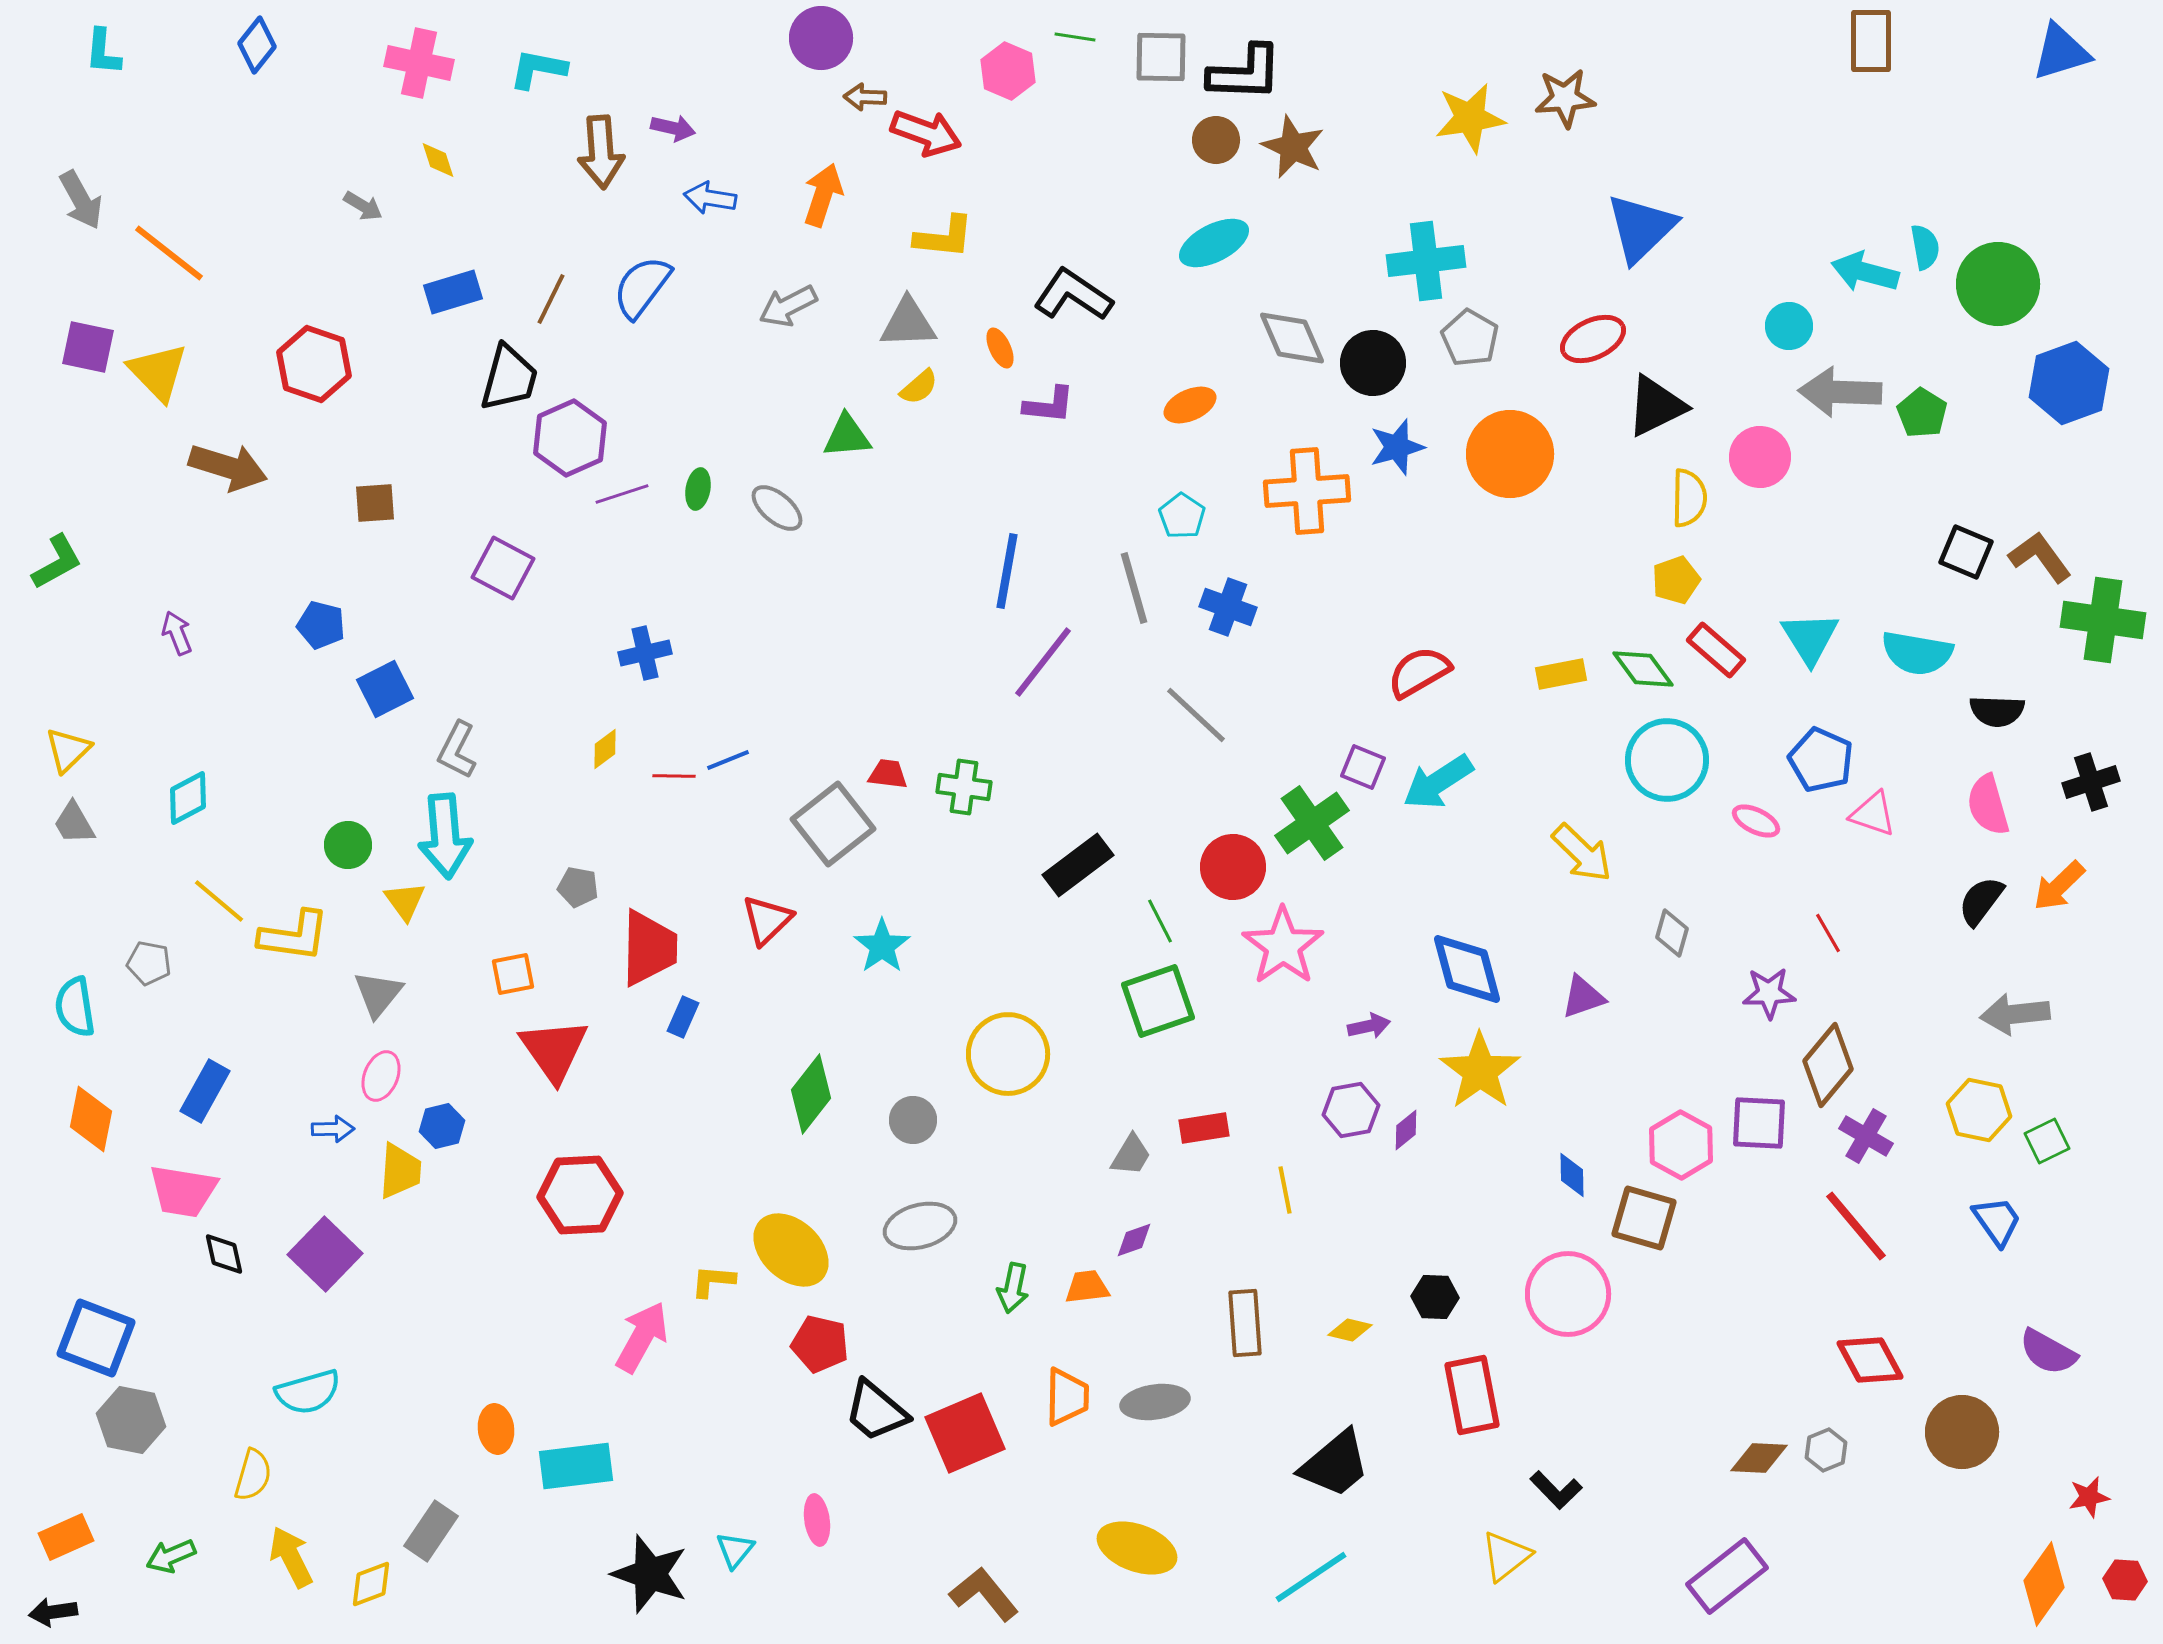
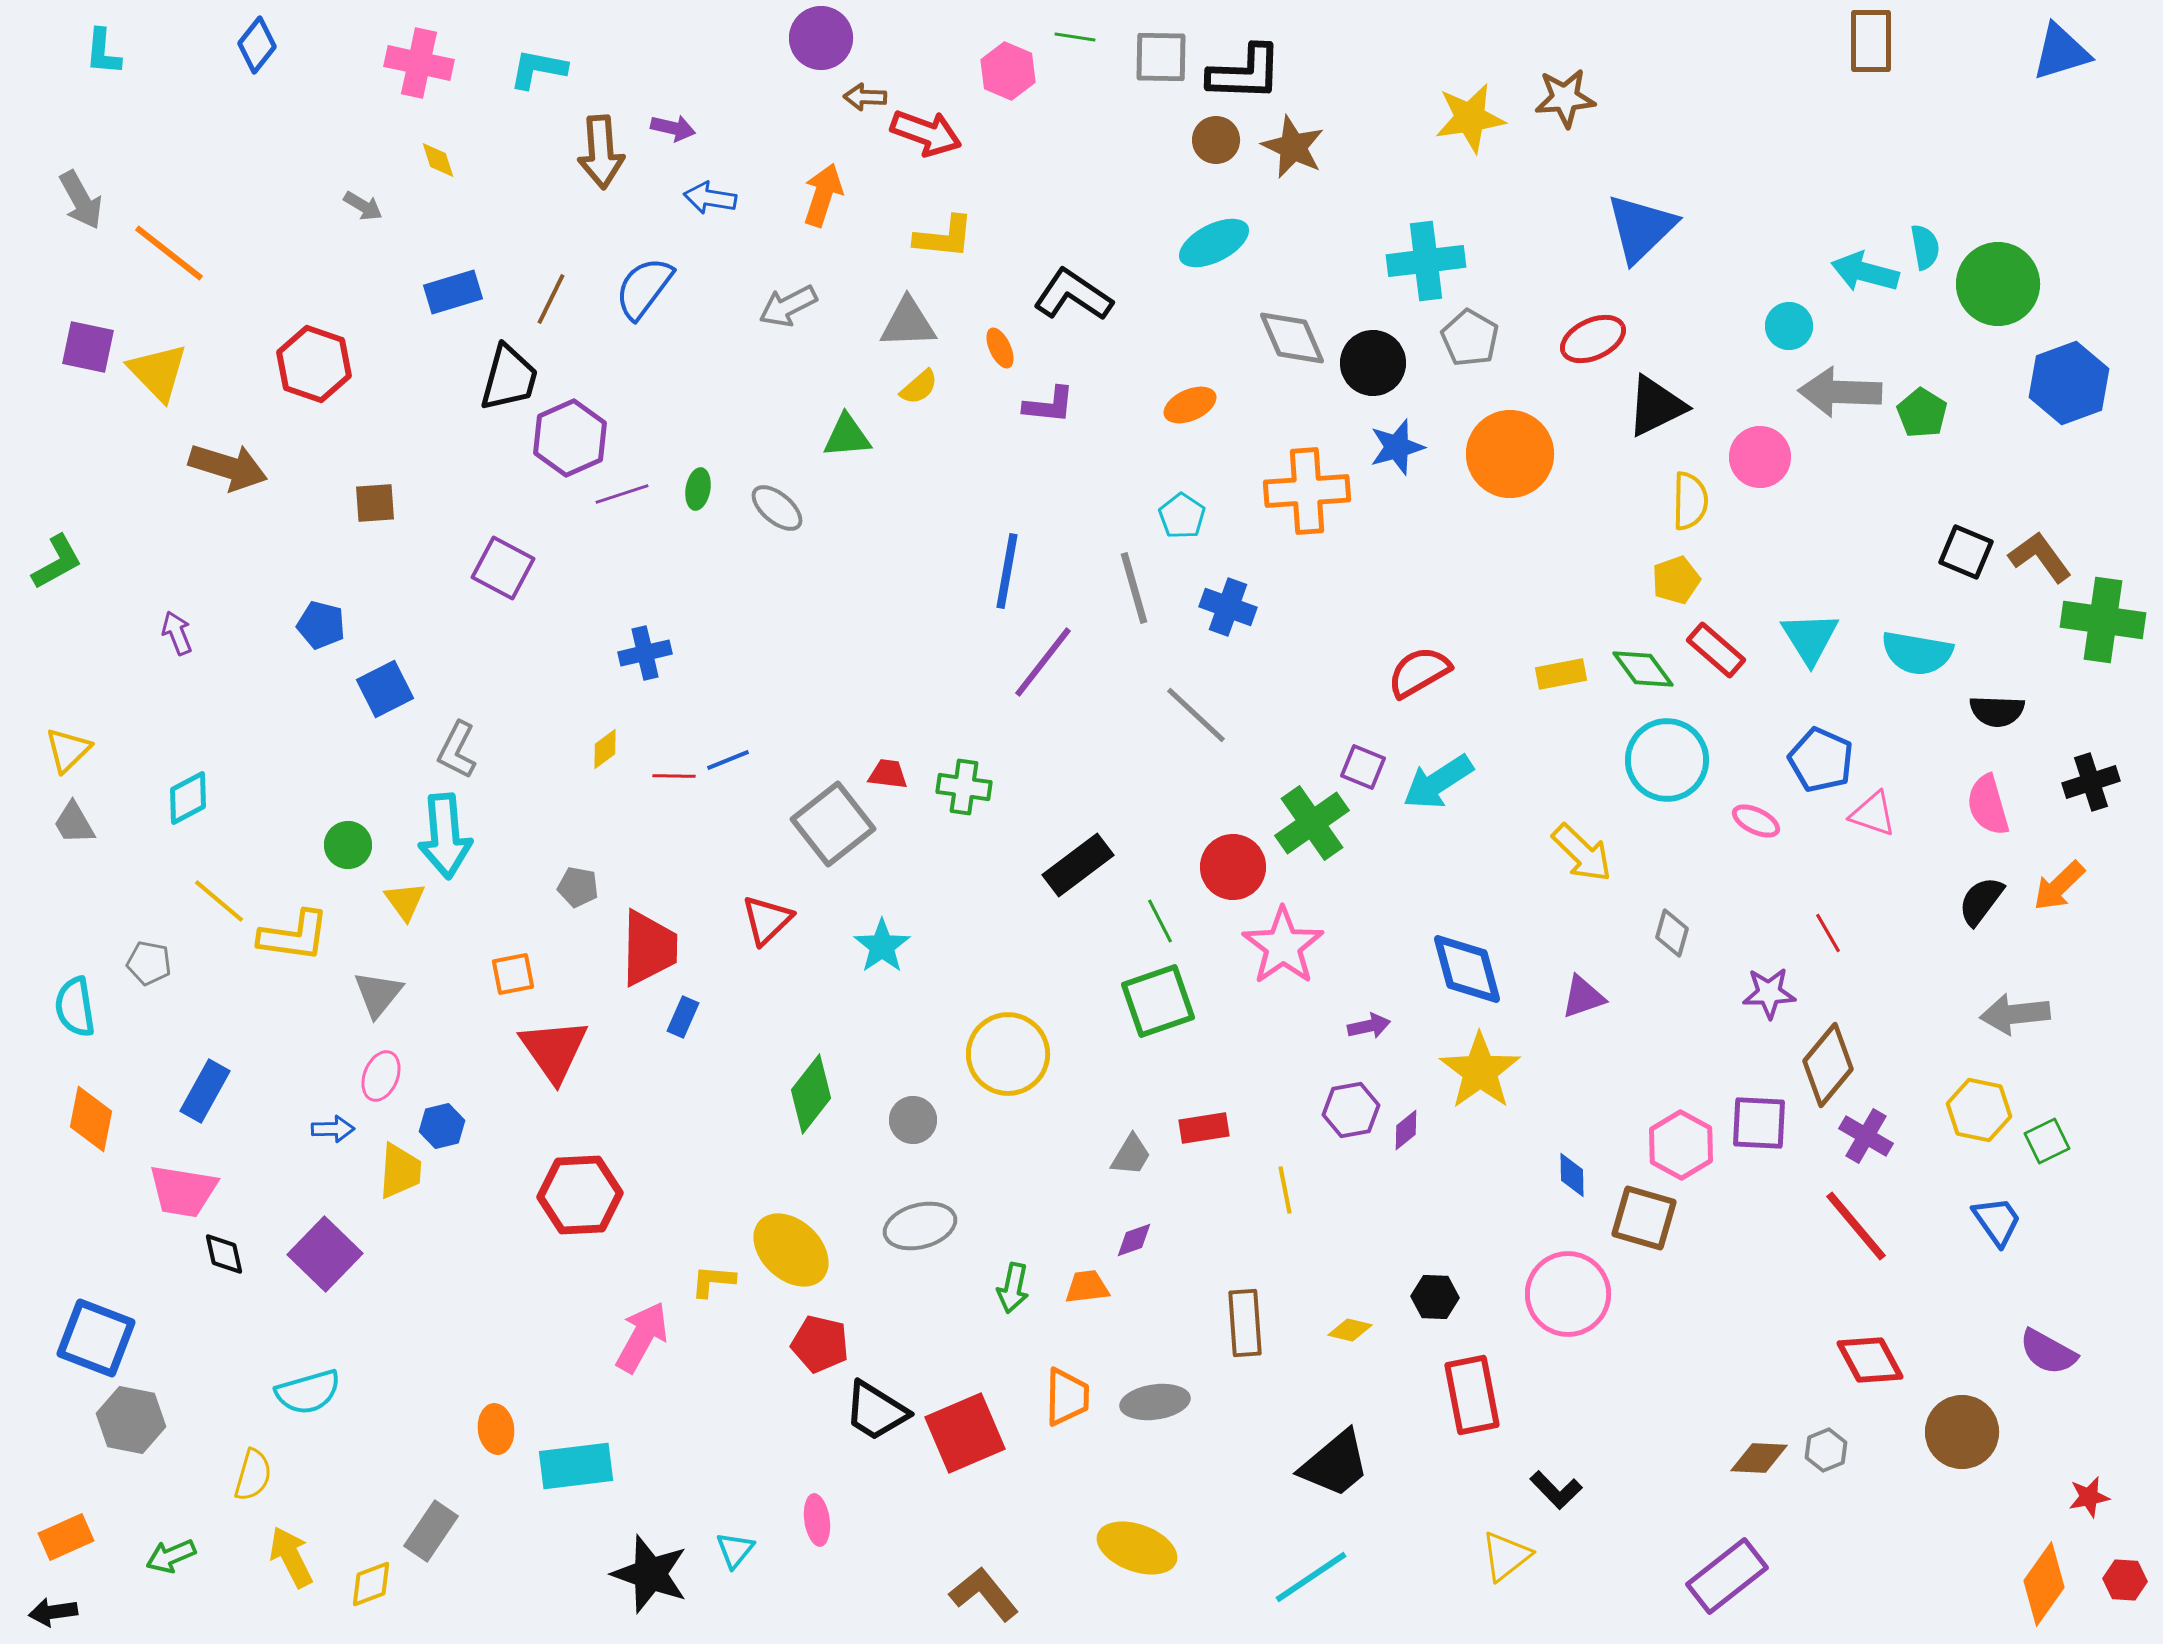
blue semicircle at (642, 287): moved 2 px right, 1 px down
yellow semicircle at (1689, 498): moved 1 px right, 3 px down
black trapezoid at (876, 1411): rotated 8 degrees counterclockwise
